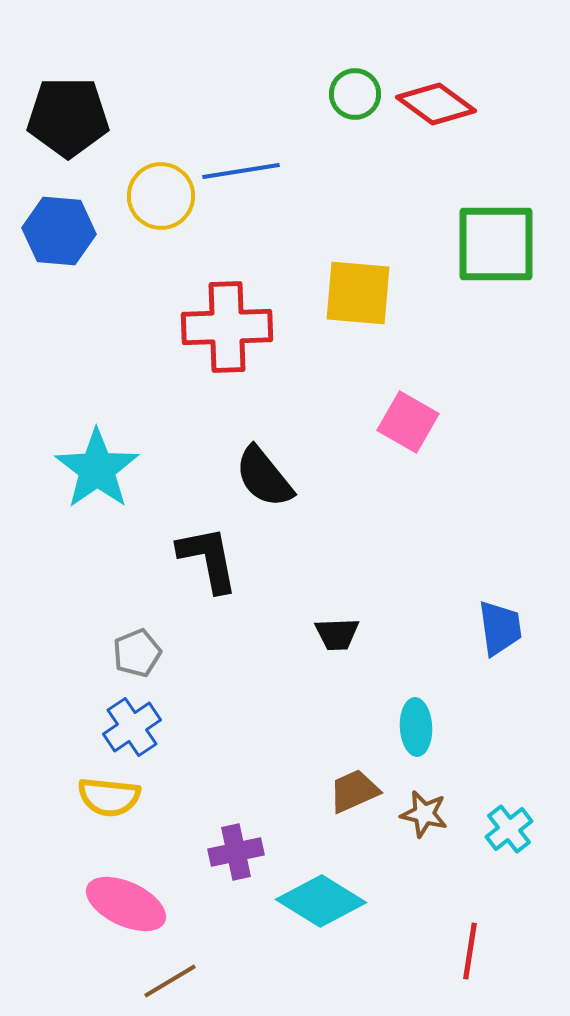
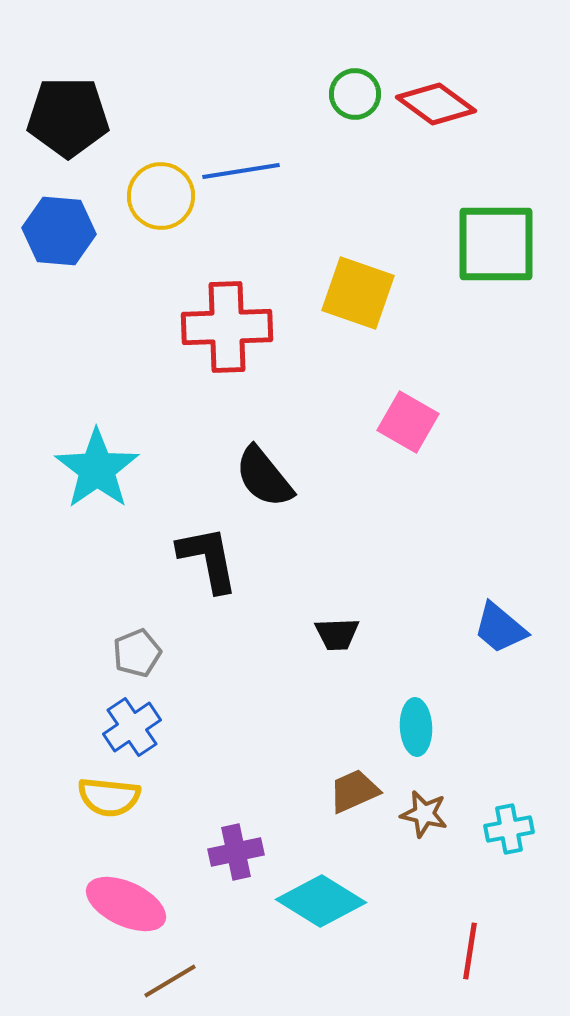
yellow square: rotated 14 degrees clockwise
blue trapezoid: rotated 138 degrees clockwise
cyan cross: rotated 27 degrees clockwise
